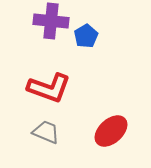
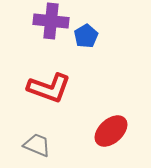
gray trapezoid: moved 9 px left, 13 px down
